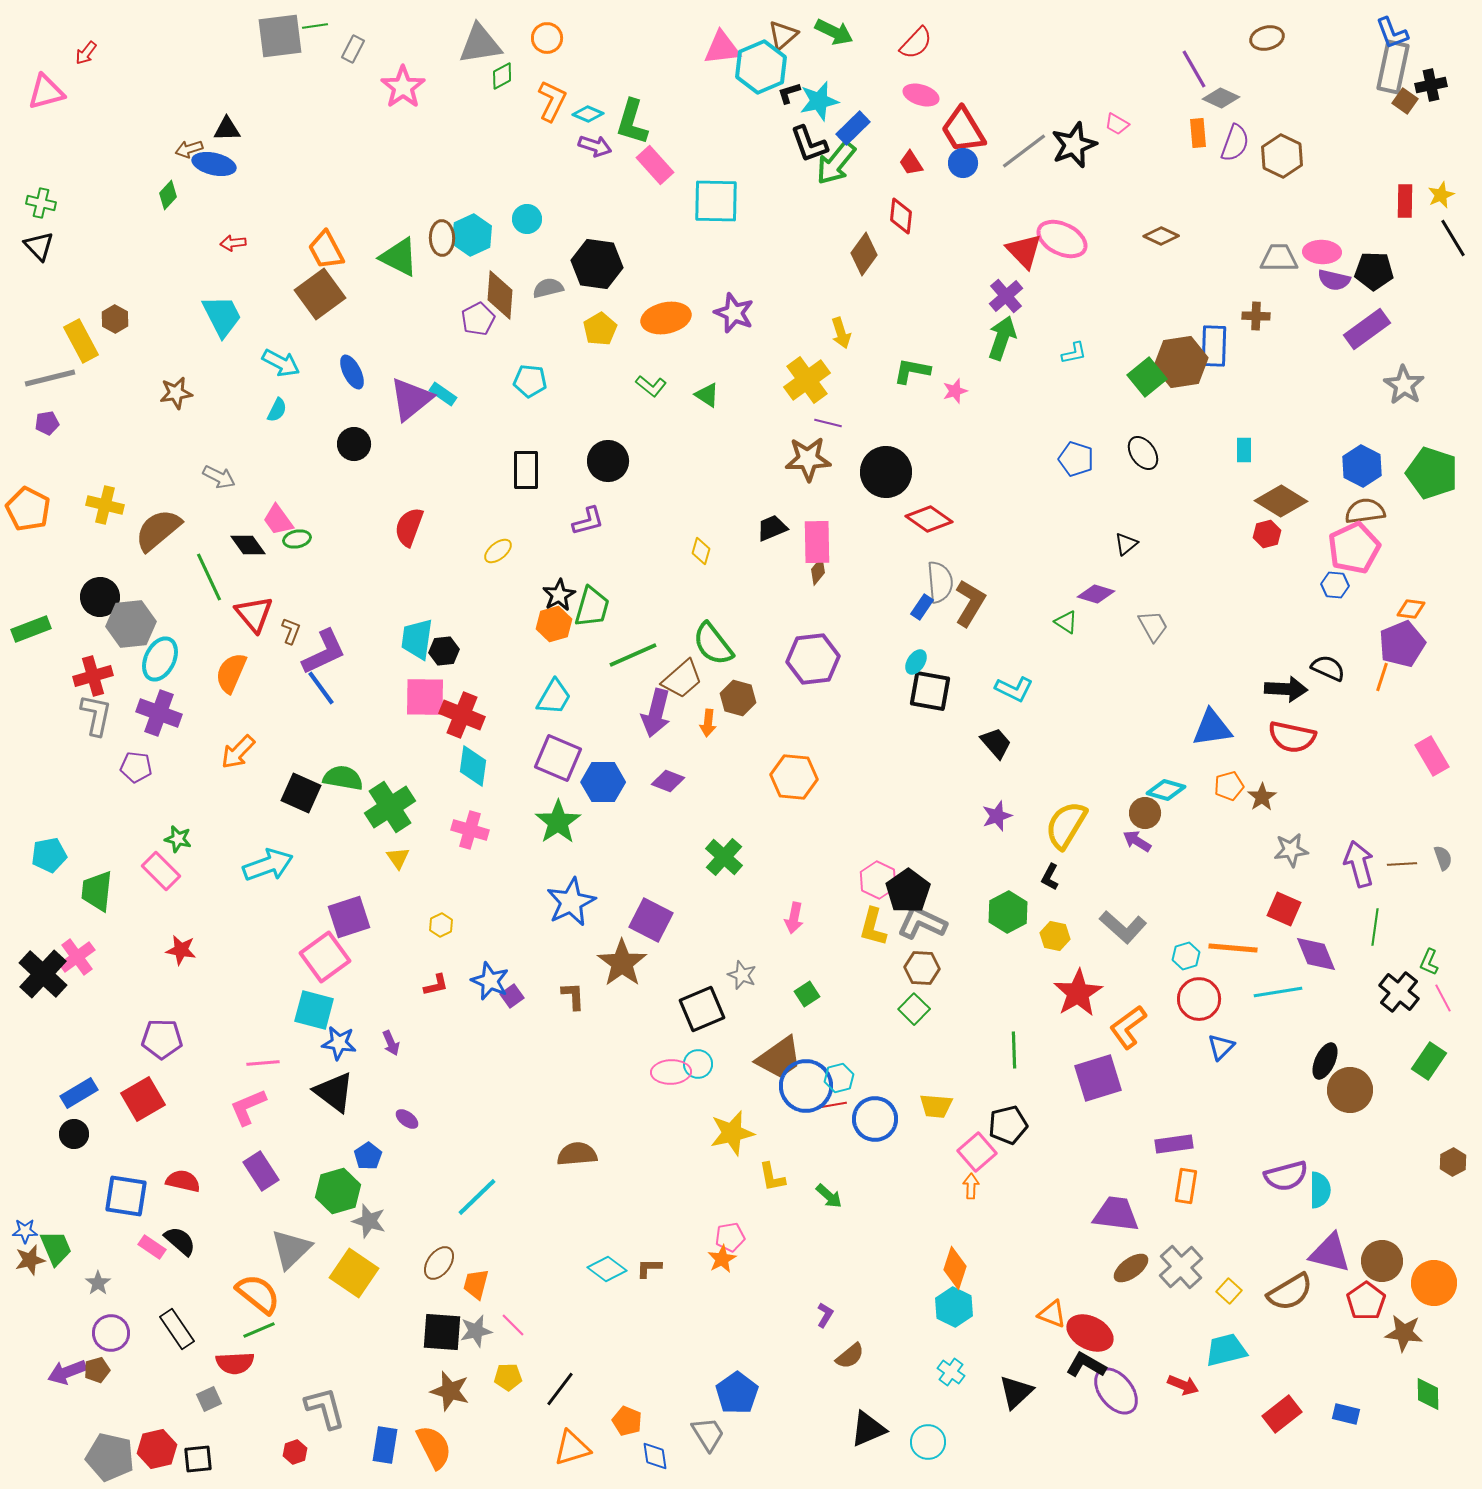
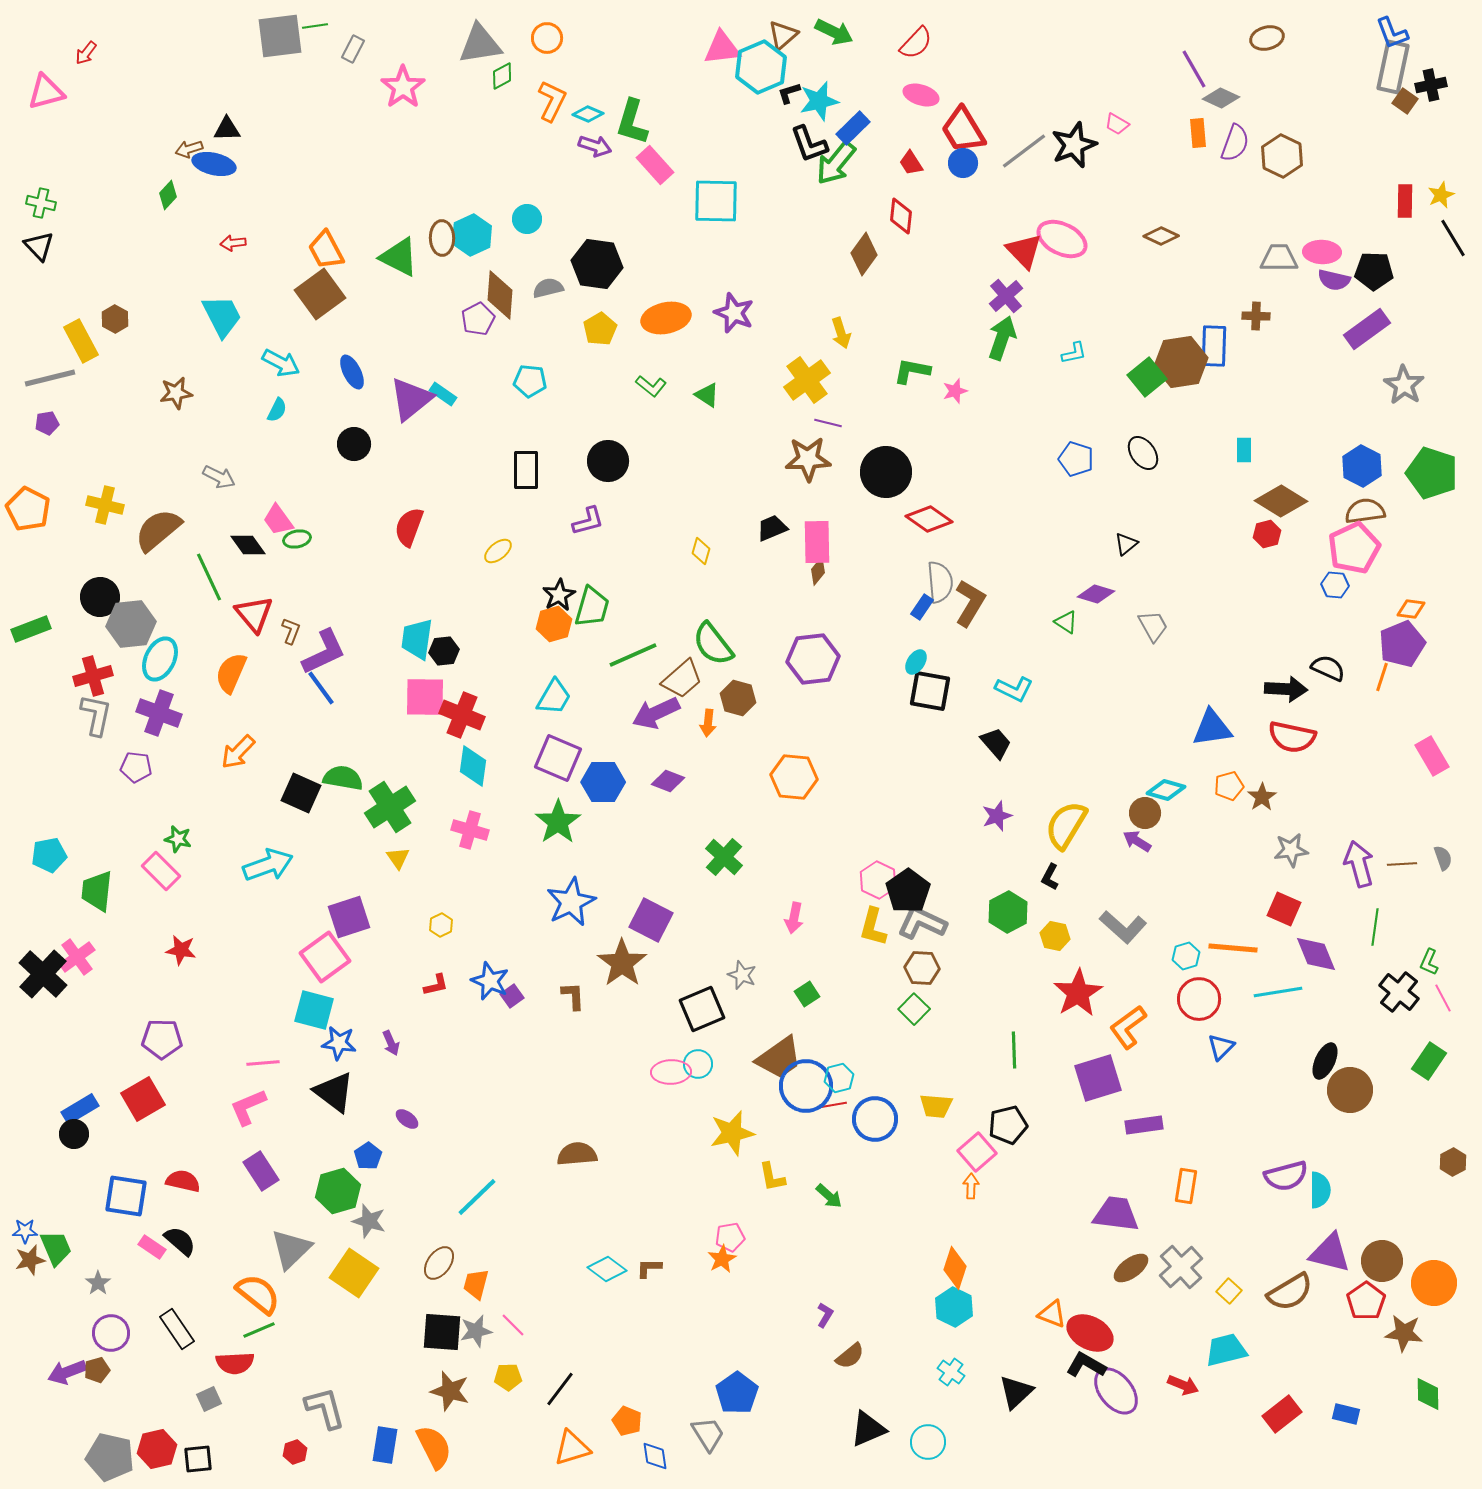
purple arrow at (656, 713): rotated 51 degrees clockwise
blue rectangle at (79, 1093): moved 1 px right, 16 px down
purple rectangle at (1174, 1144): moved 30 px left, 19 px up
